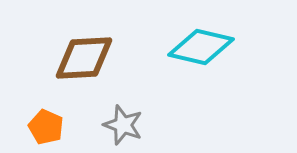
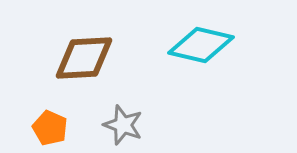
cyan diamond: moved 2 px up
orange pentagon: moved 4 px right, 1 px down
